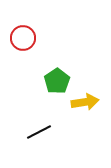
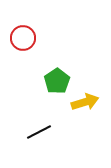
yellow arrow: rotated 8 degrees counterclockwise
